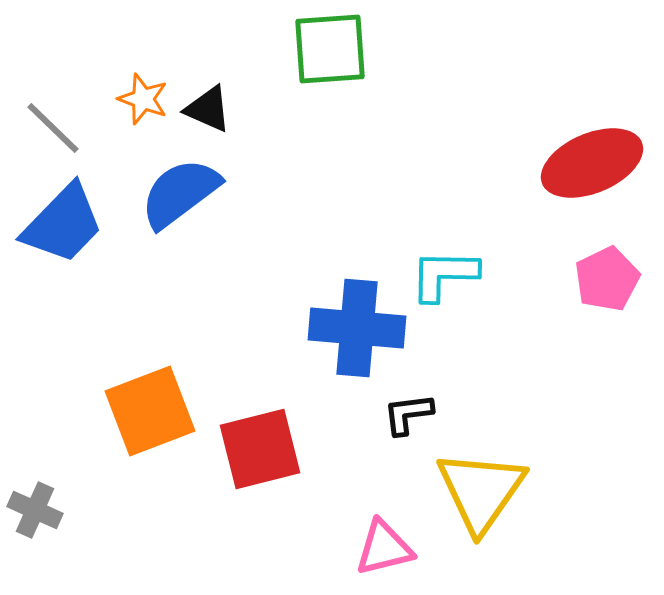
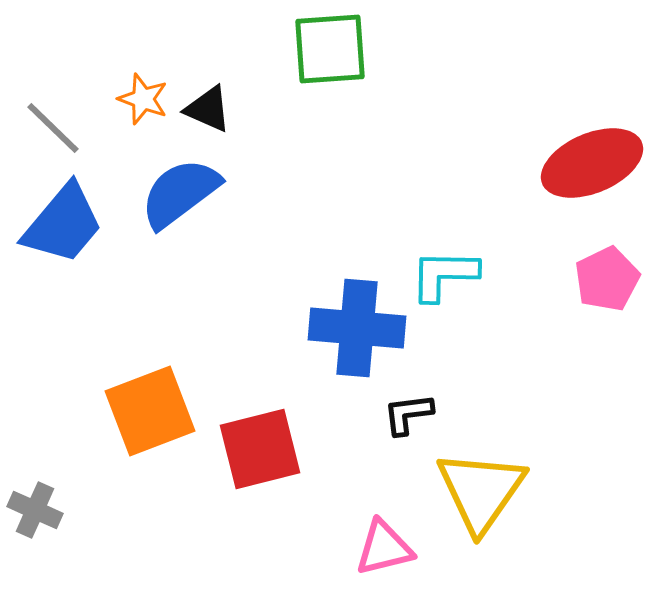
blue trapezoid: rotated 4 degrees counterclockwise
